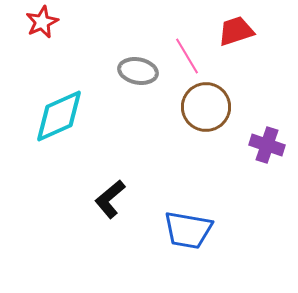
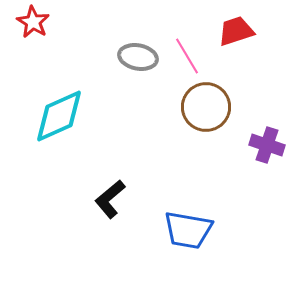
red star: moved 9 px left; rotated 16 degrees counterclockwise
gray ellipse: moved 14 px up
